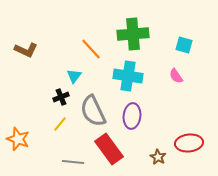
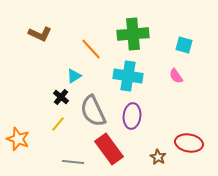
brown L-shape: moved 14 px right, 16 px up
cyan triangle: rotated 21 degrees clockwise
black cross: rotated 28 degrees counterclockwise
yellow line: moved 2 px left
red ellipse: rotated 16 degrees clockwise
